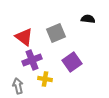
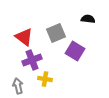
purple square: moved 3 px right, 11 px up; rotated 24 degrees counterclockwise
